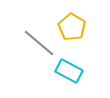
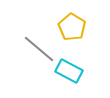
gray line: moved 6 px down
